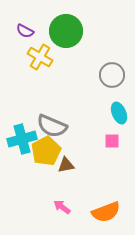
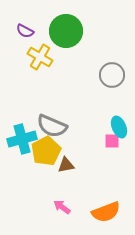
cyan ellipse: moved 14 px down
